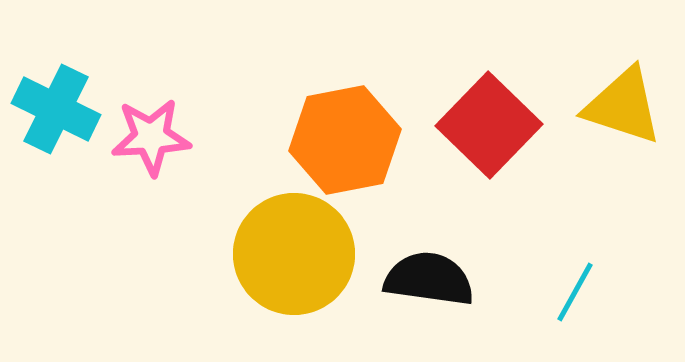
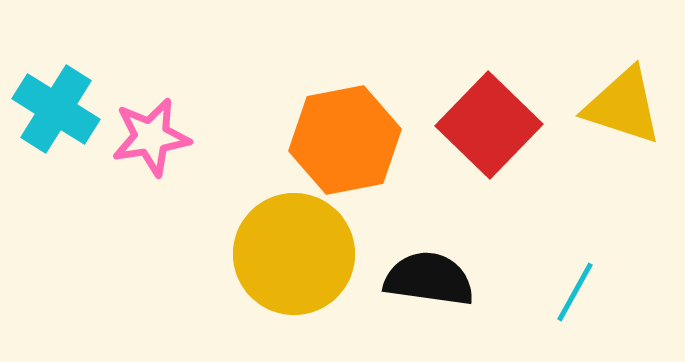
cyan cross: rotated 6 degrees clockwise
pink star: rotated 6 degrees counterclockwise
